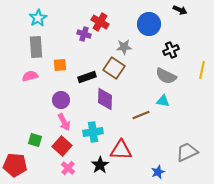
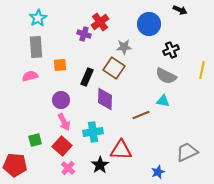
red cross: rotated 24 degrees clockwise
black rectangle: rotated 48 degrees counterclockwise
green square: rotated 32 degrees counterclockwise
